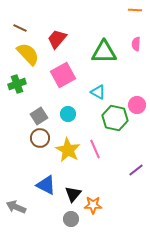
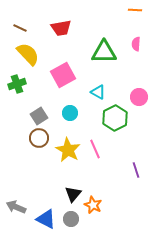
red trapezoid: moved 4 px right, 11 px up; rotated 140 degrees counterclockwise
pink circle: moved 2 px right, 8 px up
cyan circle: moved 2 px right, 1 px up
green hexagon: rotated 20 degrees clockwise
brown circle: moved 1 px left
purple line: rotated 70 degrees counterclockwise
blue triangle: moved 34 px down
orange star: rotated 24 degrees clockwise
